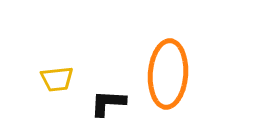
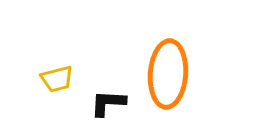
yellow trapezoid: rotated 8 degrees counterclockwise
